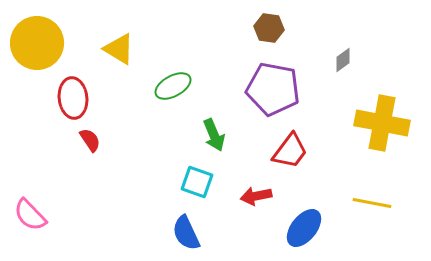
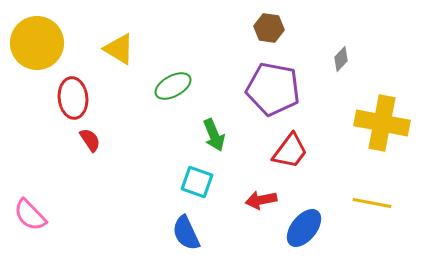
gray diamond: moved 2 px left, 1 px up; rotated 10 degrees counterclockwise
red arrow: moved 5 px right, 4 px down
